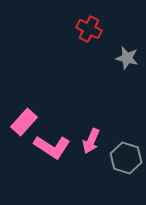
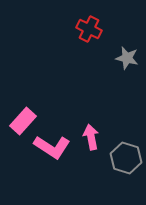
pink rectangle: moved 1 px left, 1 px up
pink arrow: moved 4 px up; rotated 145 degrees clockwise
